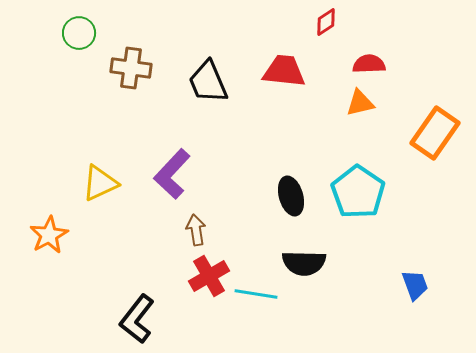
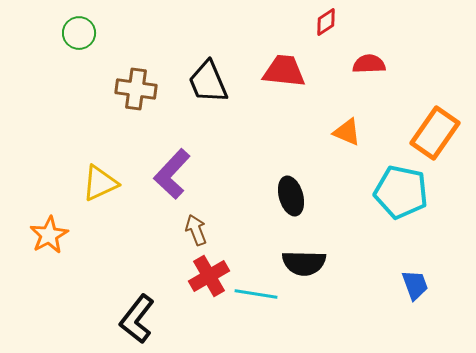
brown cross: moved 5 px right, 21 px down
orange triangle: moved 13 px left, 29 px down; rotated 36 degrees clockwise
cyan pentagon: moved 43 px right; rotated 22 degrees counterclockwise
brown arrow: rotated 12 degrees counterclockwise
